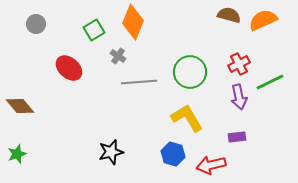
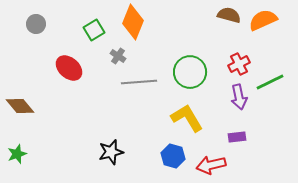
blue hexagon: moved 2 px down
